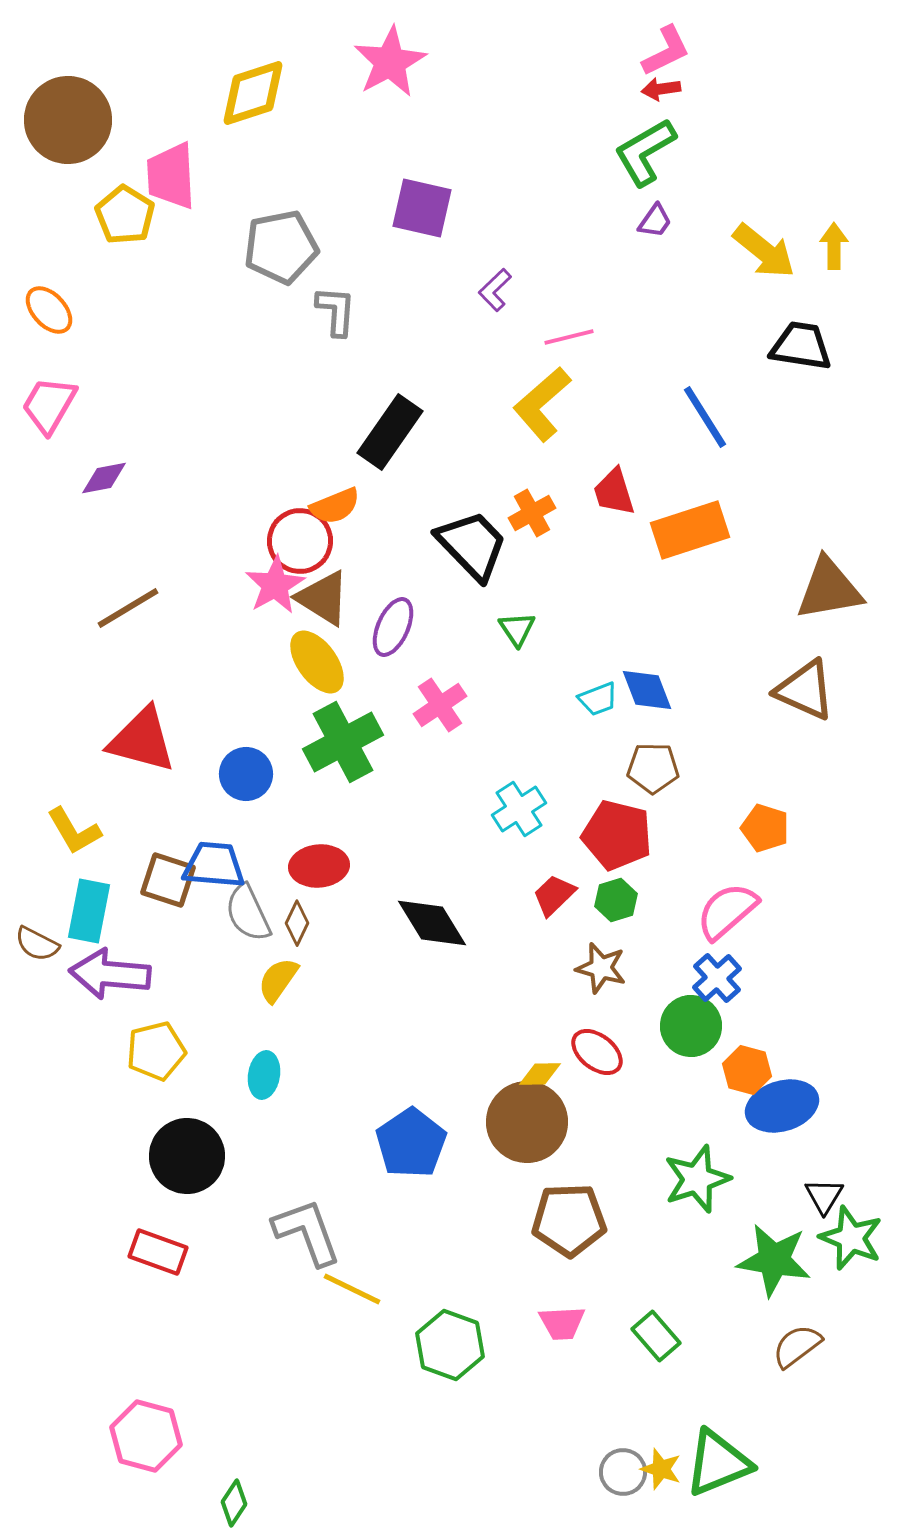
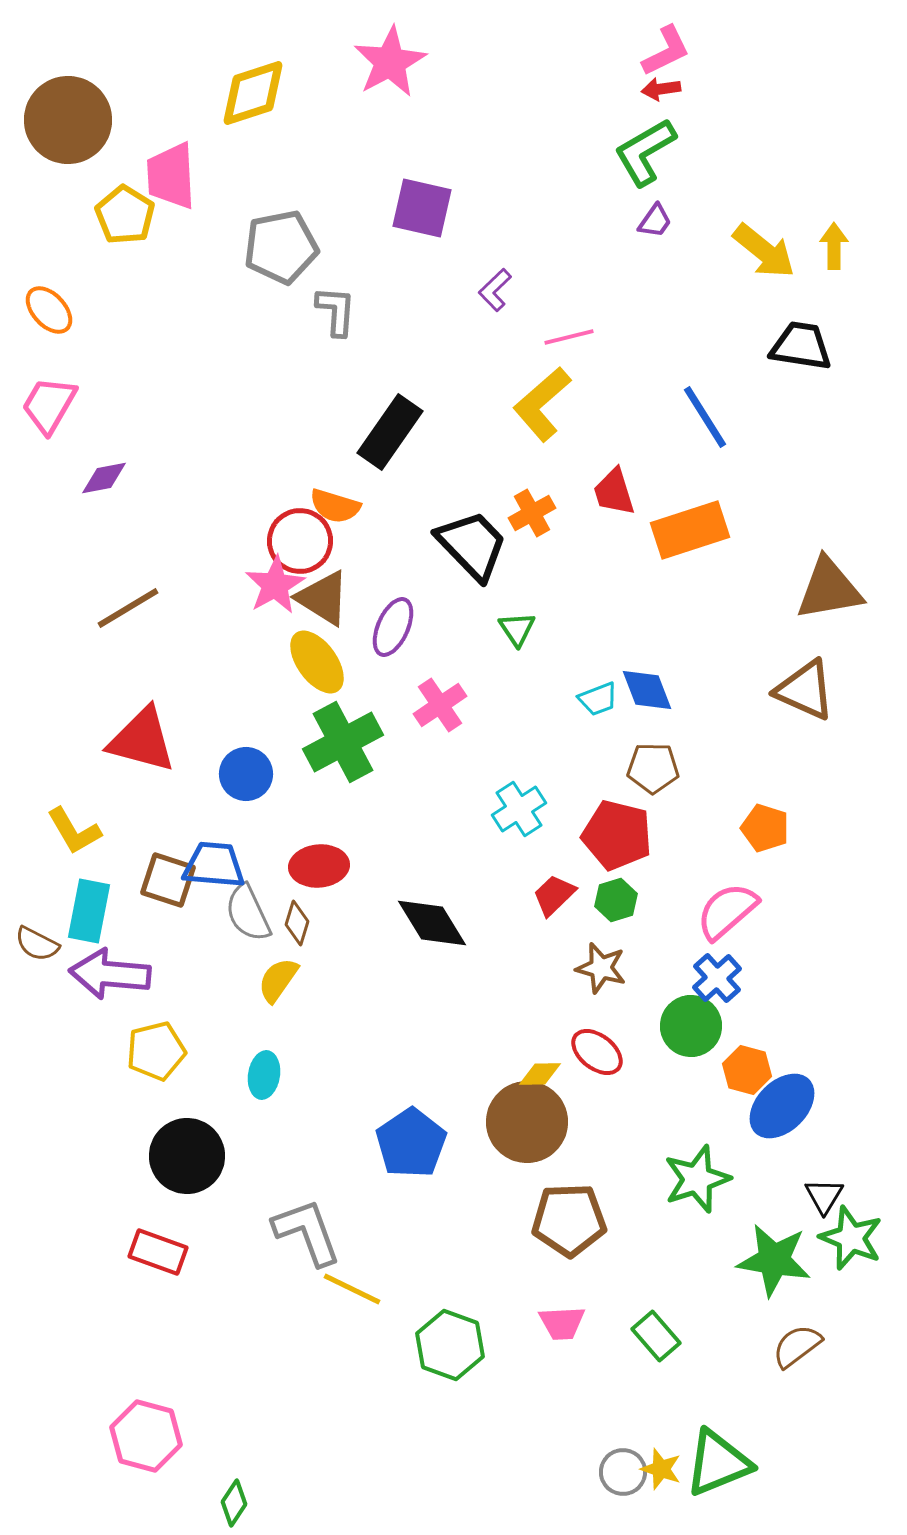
orange semicircle at (335, 506): rotated 39 degrees clockwise
brown diamond at (297, 923): rotated 9 degrees counterclockwise
blue ellipse at (782, 1106): rotated 28 degrees counterclockwise
